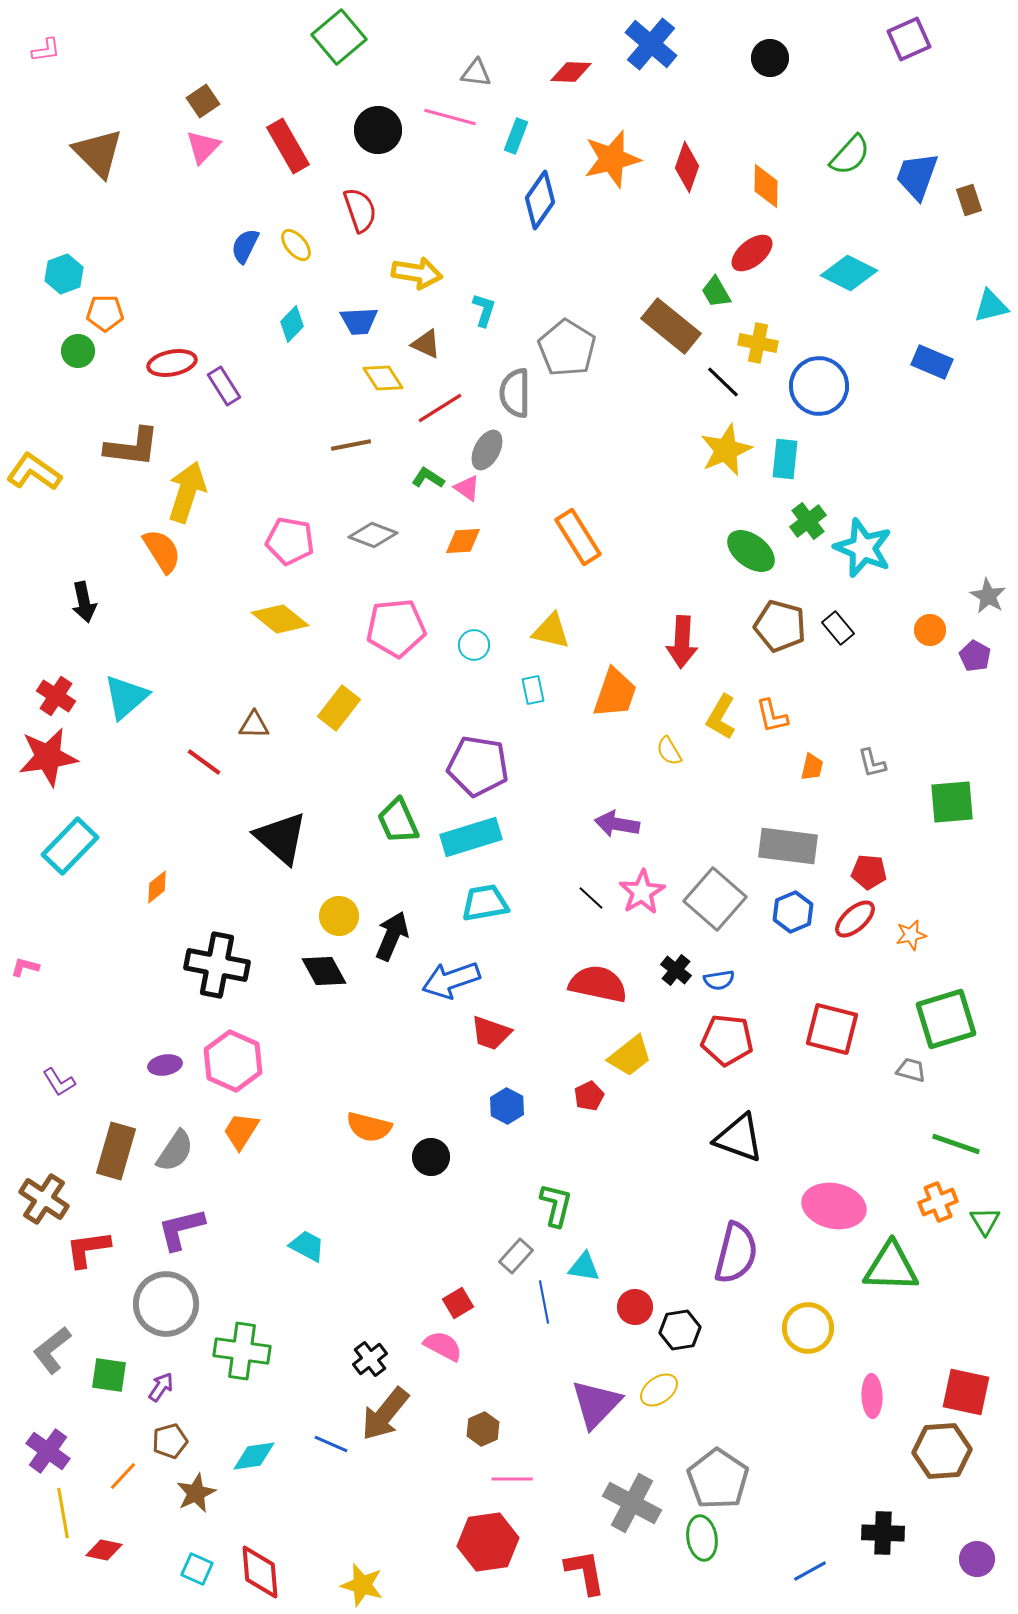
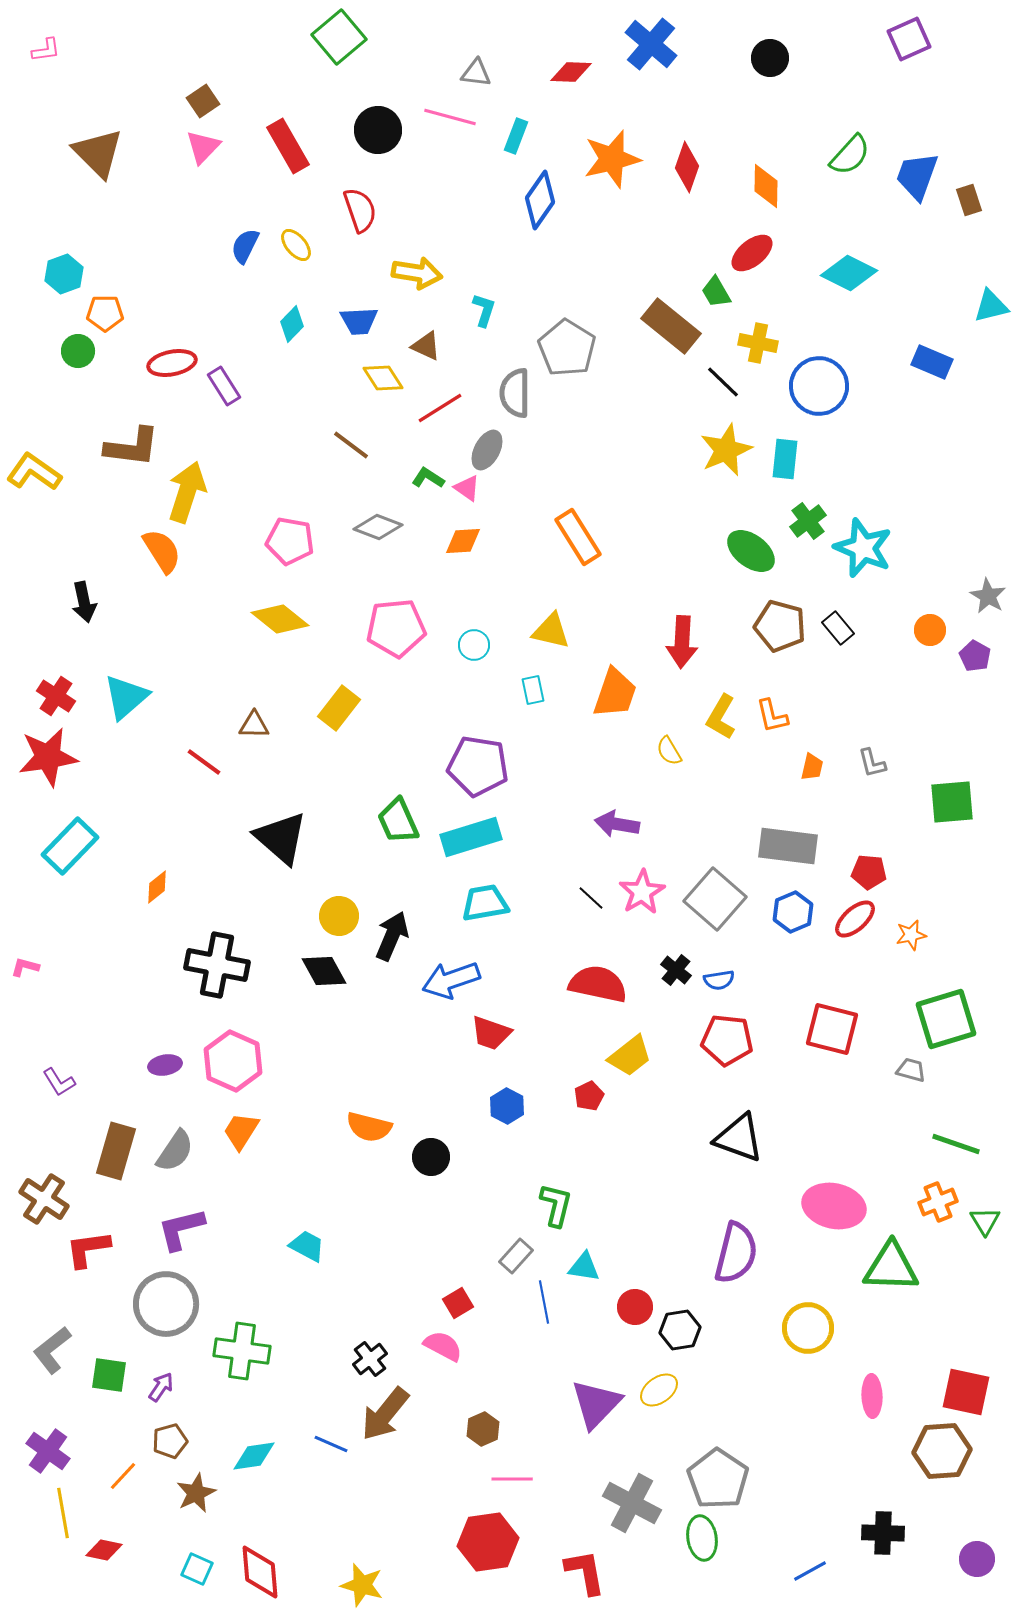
brown triangle at (426, 344): moved 2 px down
brown line at (351, 445): rotated 48 degrees clockwise
gray diamond at (373, 535): moved 5 px right, 8 px up
